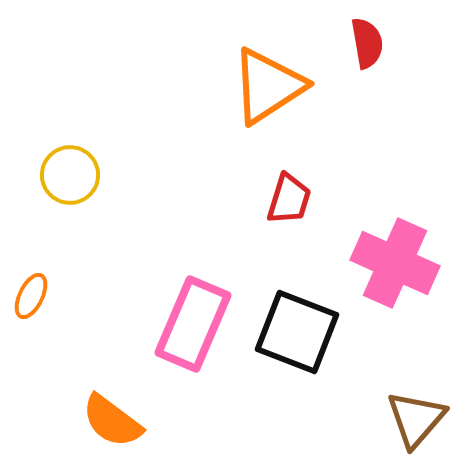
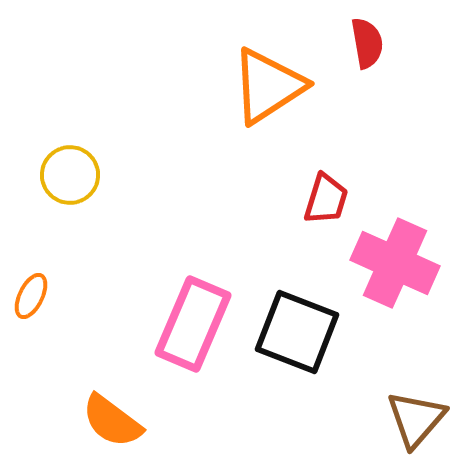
red trapezoid: moved 37 px right
